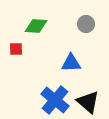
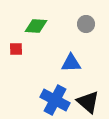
blue cross: rotated 12 degrees counterclockwise
